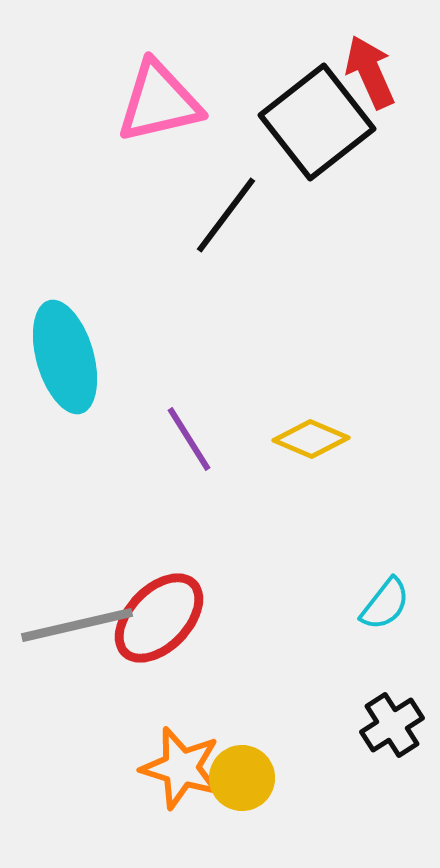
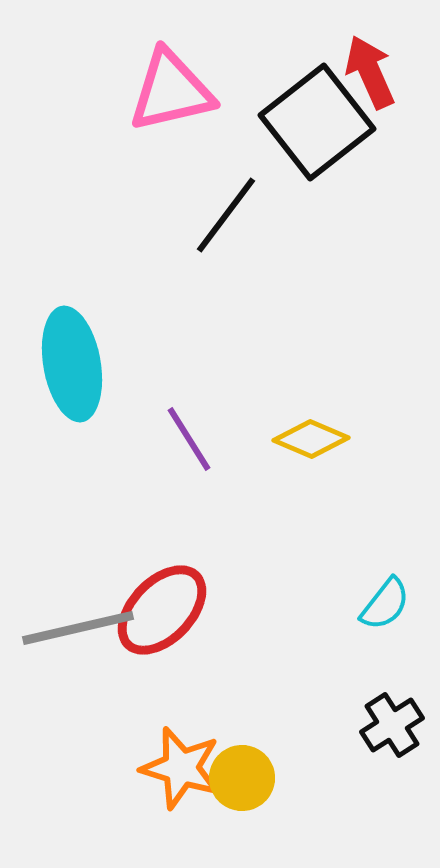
pink triangle: moved 12 px right, 11 px up
cyan ellipse: moved 7 px right, 7 px down; rotated 6 degrees clockwise
red ellipse: moved 3 px right, 8 px up
gray line: moved 1 px right, 3 px down
